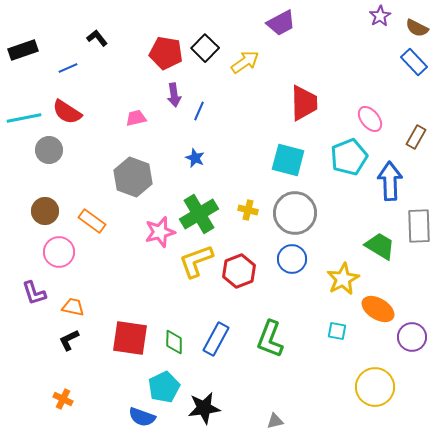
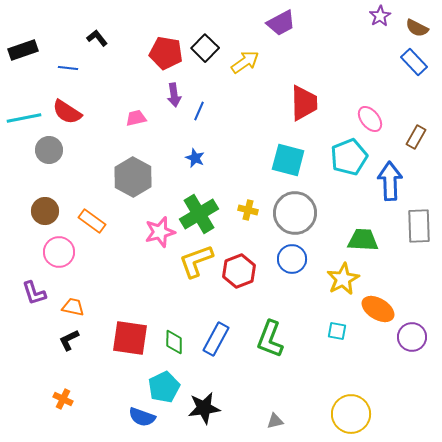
blue line at (68, 68): rotated 30 degrees clockwise
gray hexagon at (133, 177): rotated 9 degrees clockwise
green trapezoid at (380, 246): moved 17 px left, 6 px up; rotated 28 degrees counterclockwise
yellow circle at (375, 387): moved 24 px left, 27 px down
